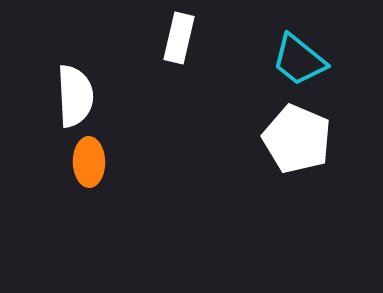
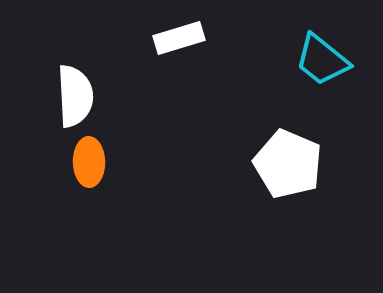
white rectangle: rotated 60 degrees clockwise
cyan trapezoid: moved 23 px right
white pentagon: moved 9 px left, 25 px down
